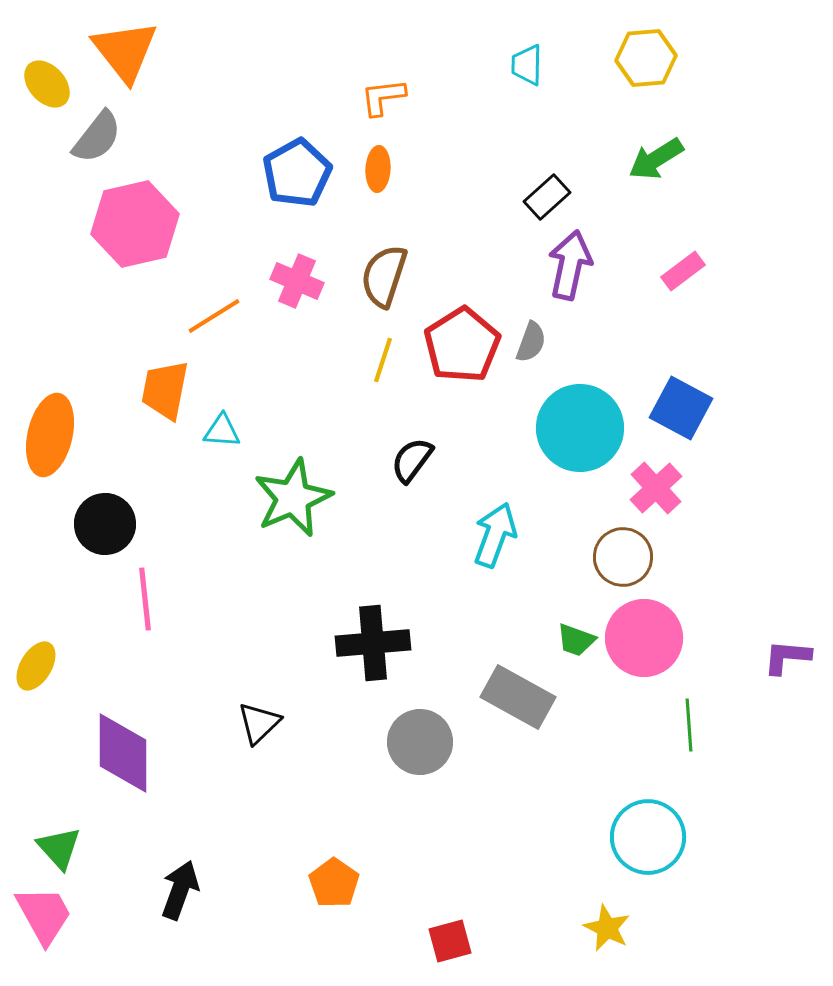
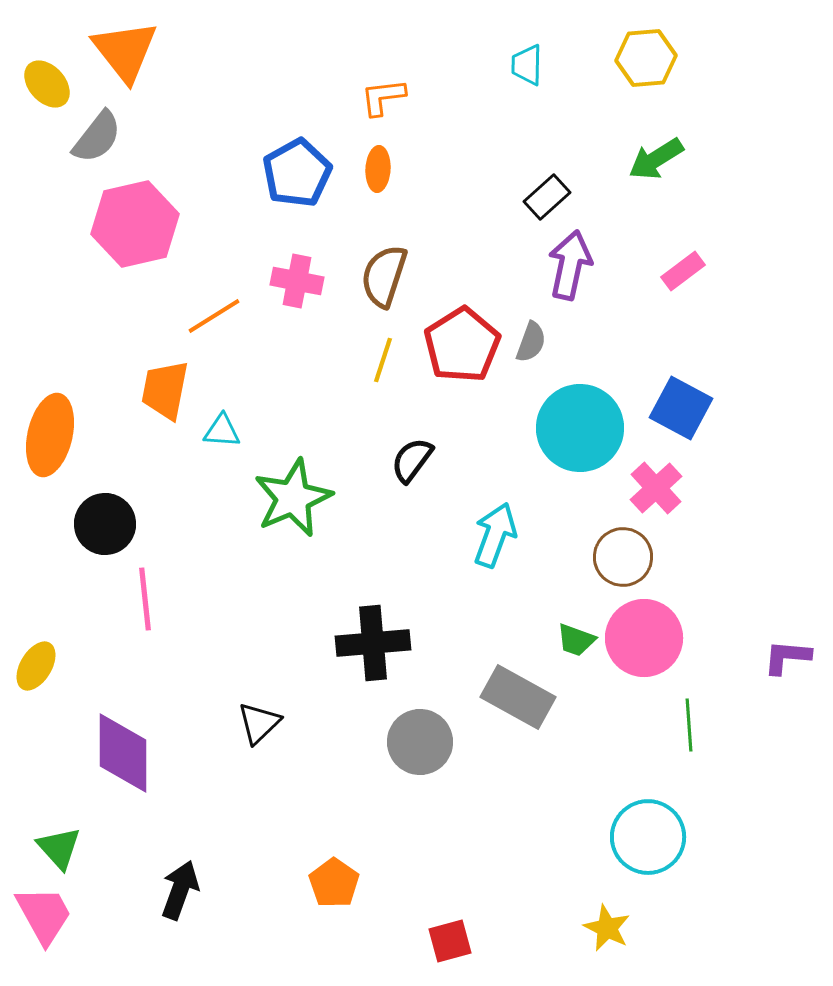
pink cross at (297, 281): rotated 12 degrees counterclockwise
